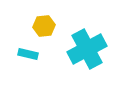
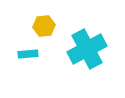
cyan rectangle: rotated 18 degrees counterclockwise
